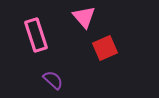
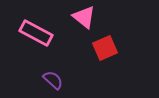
pink triangle: rotated 10 degrees counterclockwise
pink rectangle: moved 2 px up; rotated 44 degrees counterclockwise
